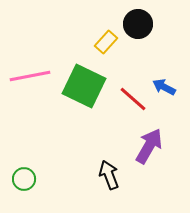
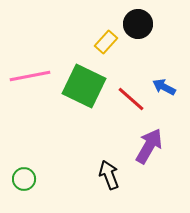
red line: moved 2 px left
